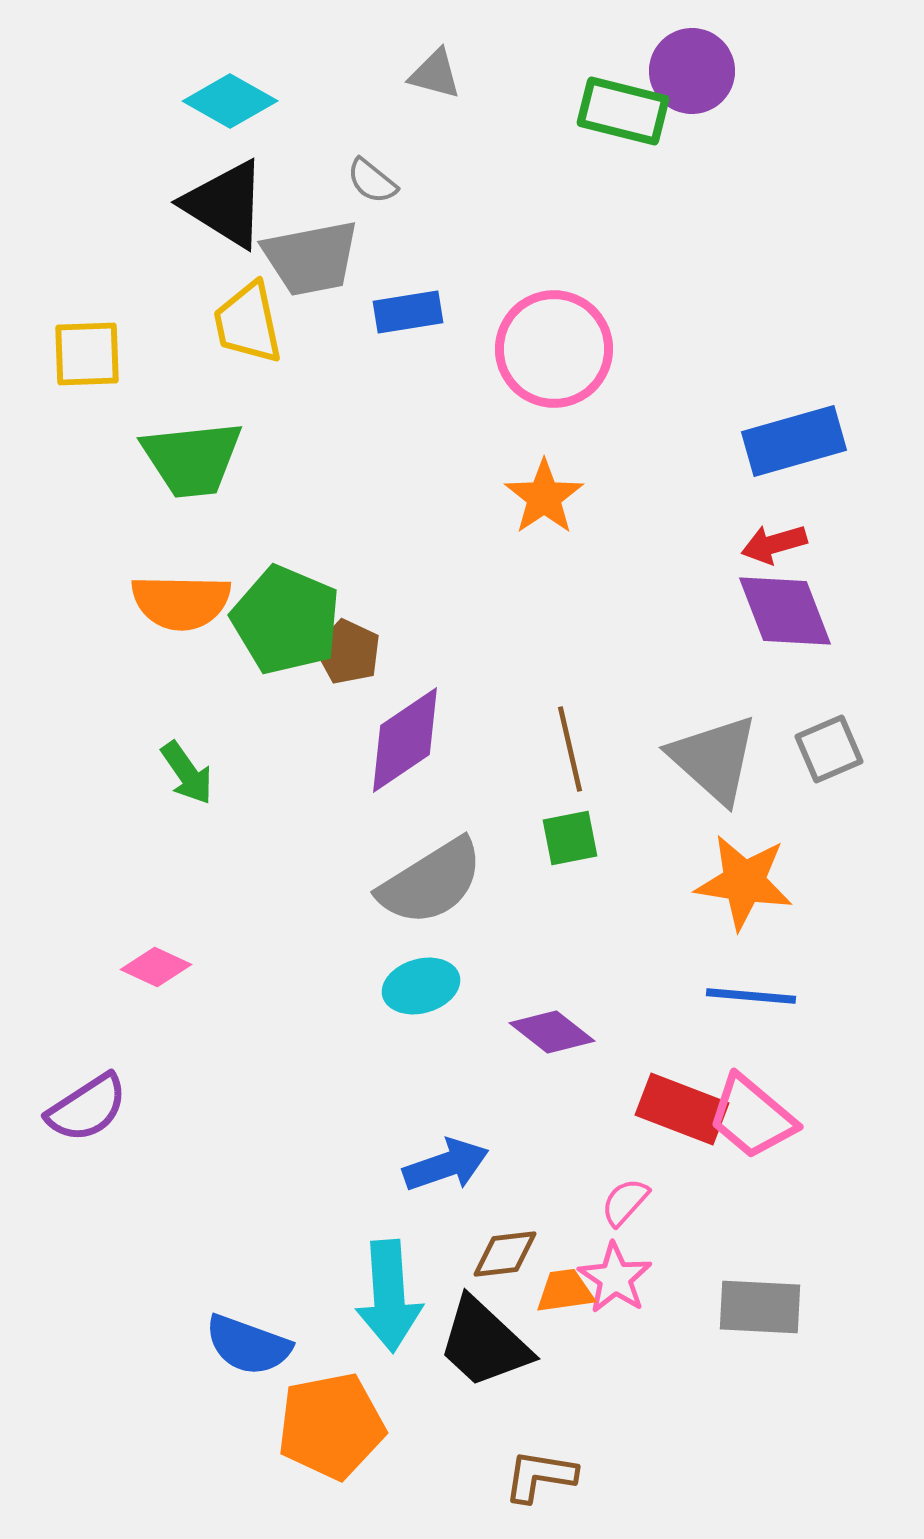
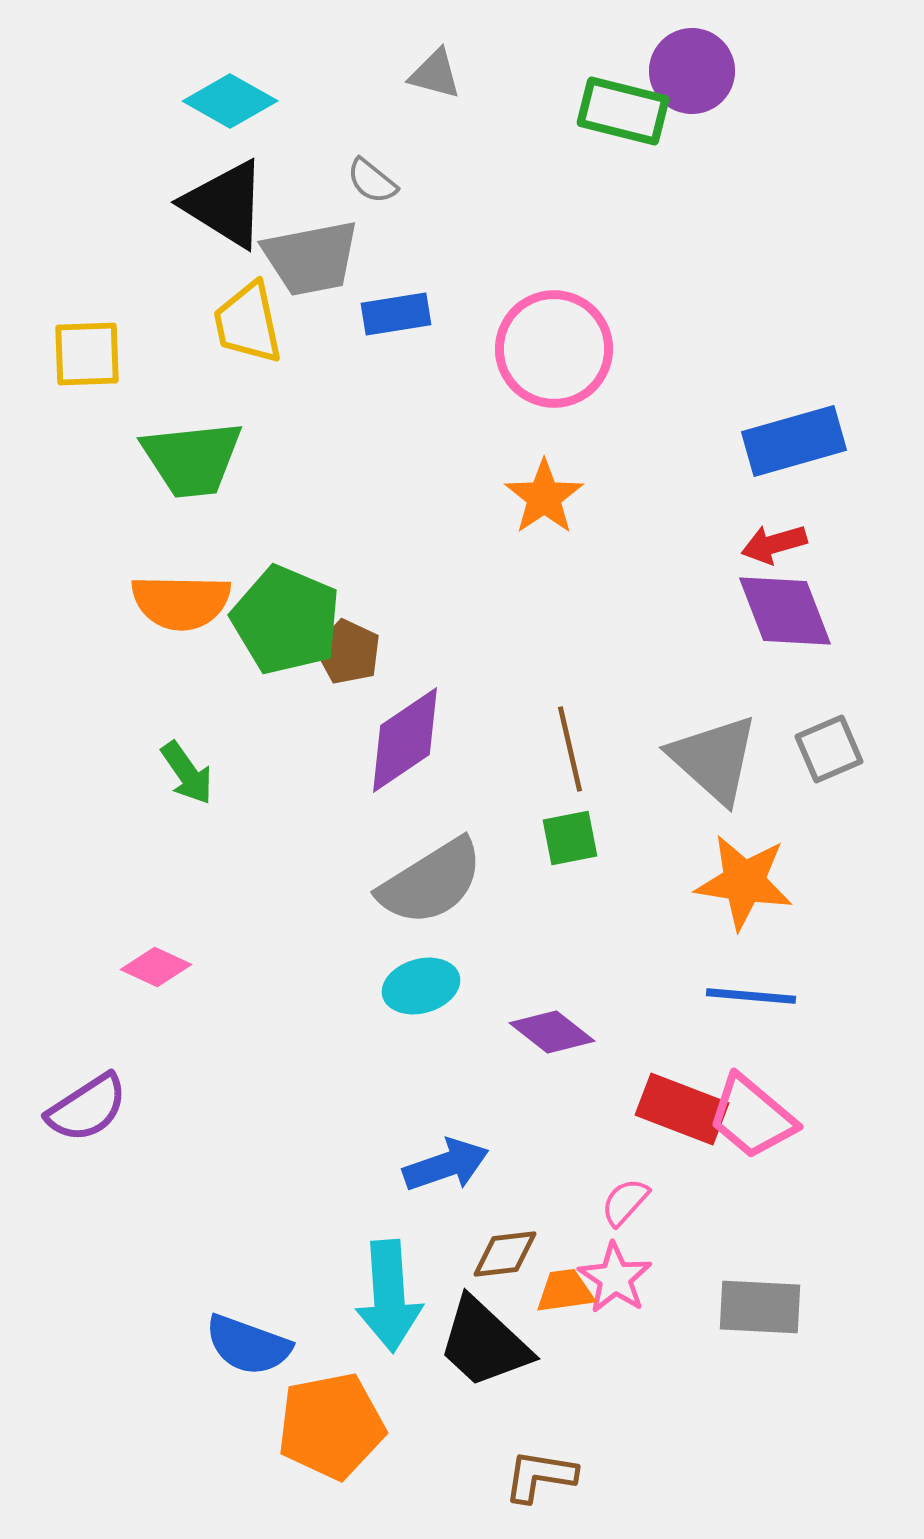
blue rectangle at (408, 312): moved 12 px left, 2 px down
